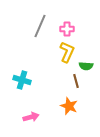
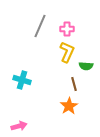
brown line: moved 2 px left, 3 px down
orange star: rotated 18 degrees clockwise
pink arrow: moved 12 px left, 9 px down
